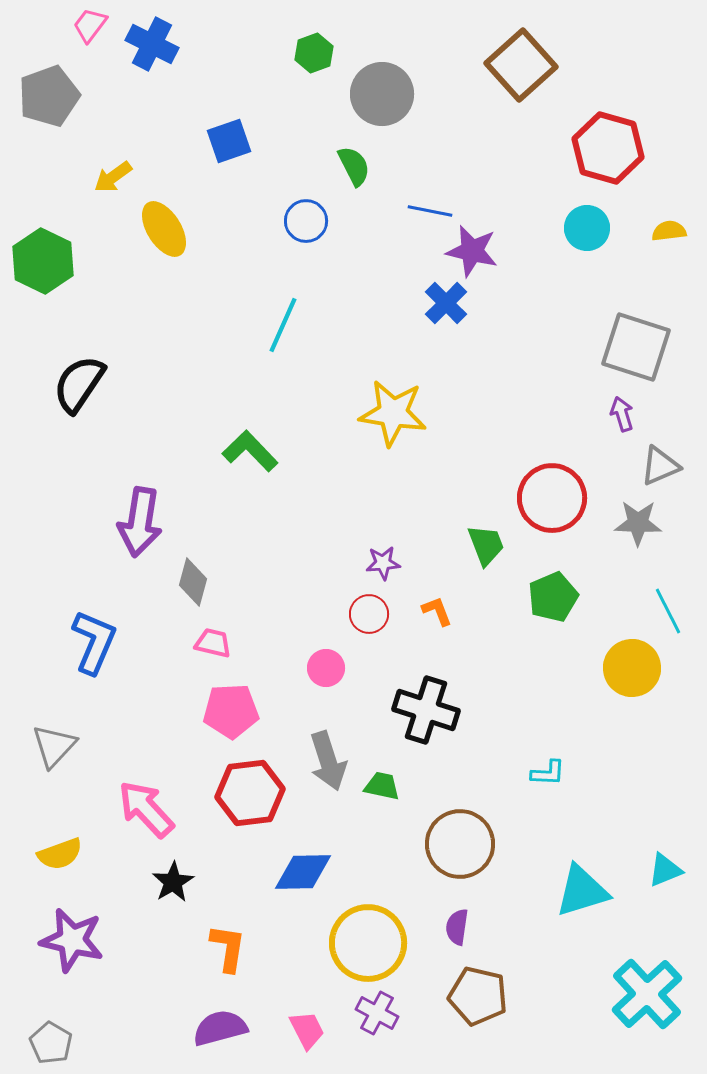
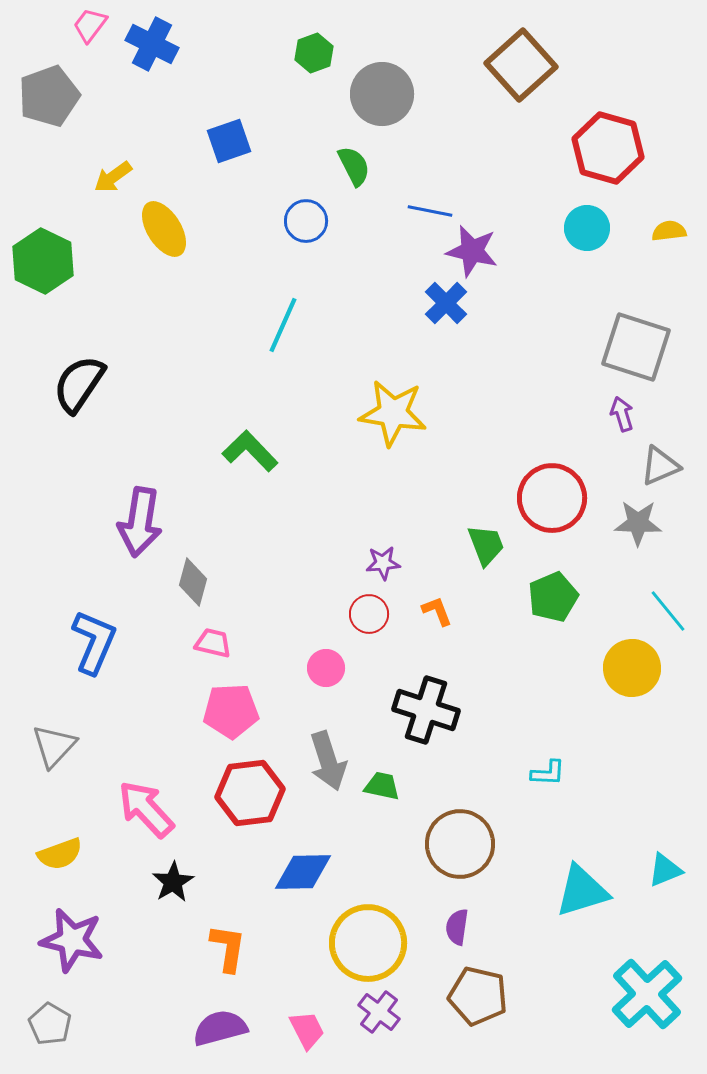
cyan line at (668, 611): rotated 12 degrees counterclockwise
purple cross at (377, 1013): moved 2 px right, 1 px up; rotated 9 degrees clockwise
gray pentagon at (51, 1043): moved 1 px left, 19 px up
